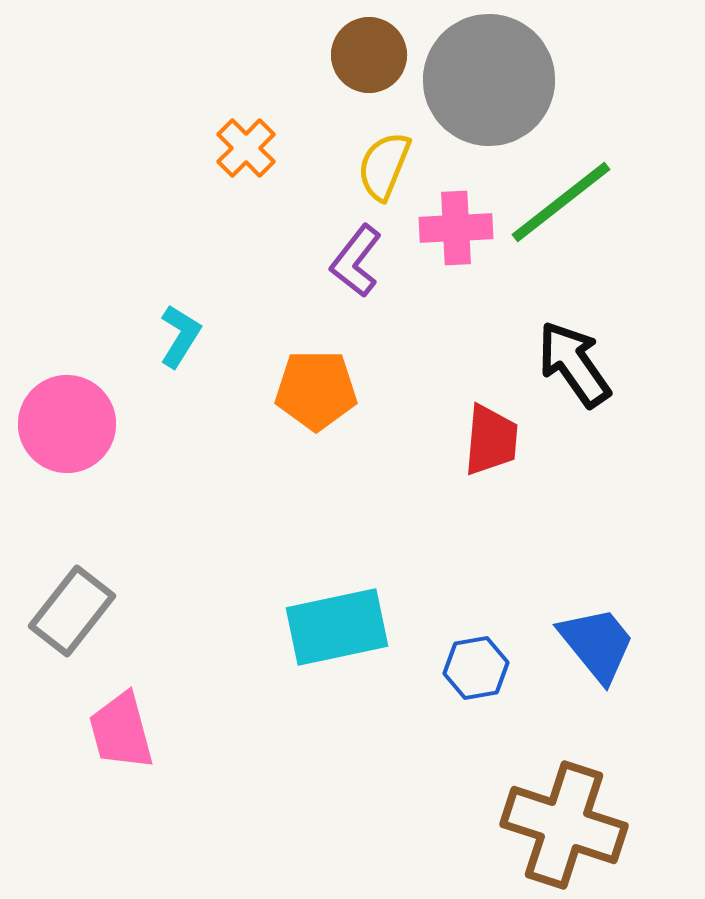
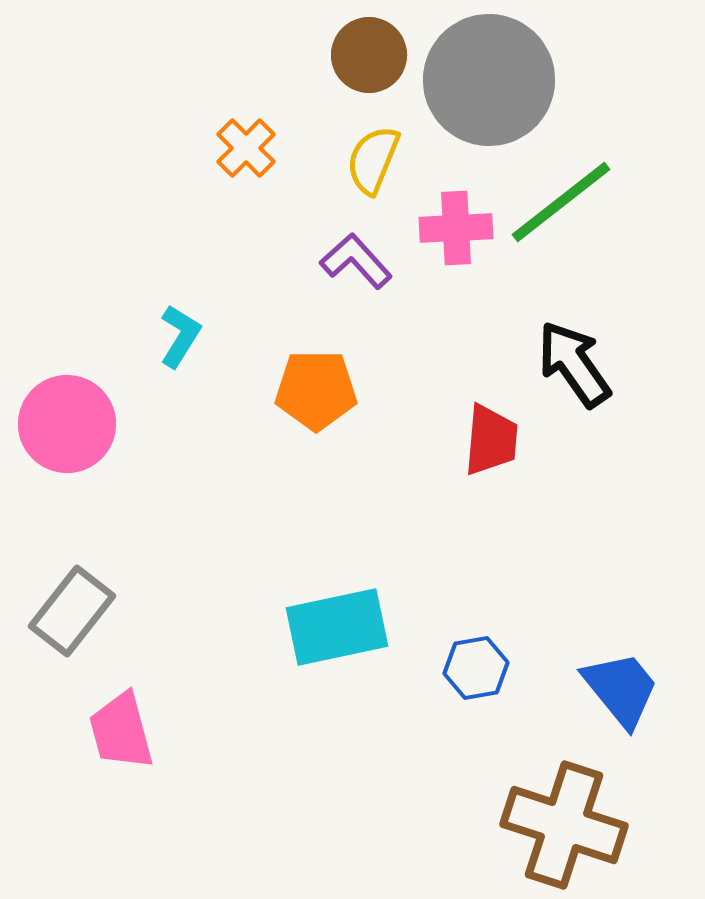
yellow semicircle: moved 11 px left, 6 px up
purple L-shape: rotated 100 degrees clockwise
blue trapezoid: moved 24 px right, 45 px down
